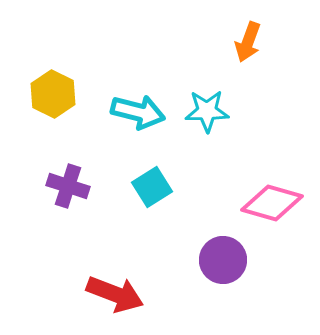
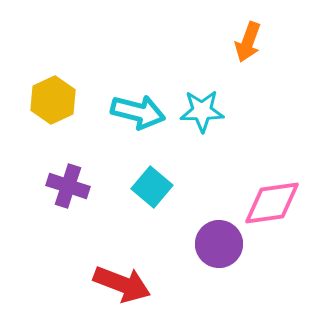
yellow hexagon: moved 6 px down; rotated 9 degrees clockwise
cyan star: moved 5 px left
cyan square: rotated 18 degrees counterclockwise
pink diamond: rotated 24 degrees counterclockwise
purple circle: moved 4 px left, 16 px up
red arrow: moved 7 px right, 10 px up
